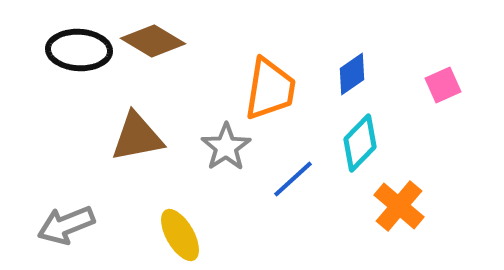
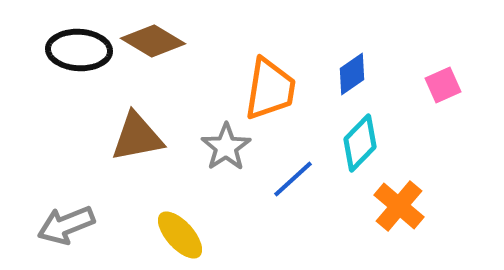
yellow ellipse: rotated 12 degrees counterclockwise
